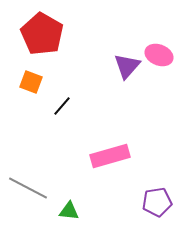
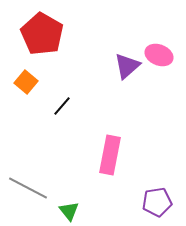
purple triangle: rotated 8 degrees clockwise
orange square: moved 5 px left; rotated 20 degrees clockwise
pink rectangle: moved 1 px up; rotated 63 degrees counterclockwise
green triangle: rotated 45 degrees clockwise
